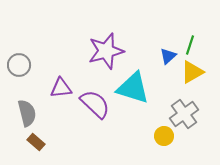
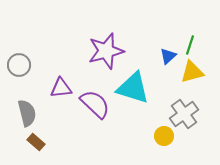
yellow triangle: rotated 15 degrees clockwise
